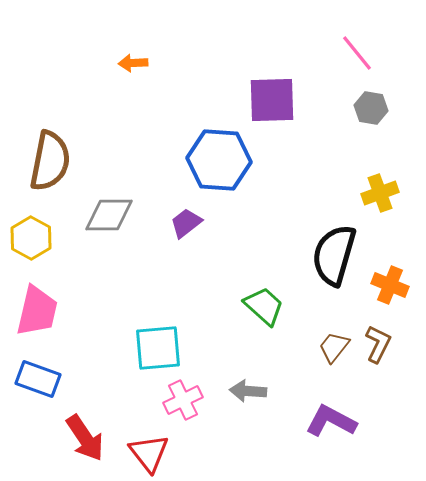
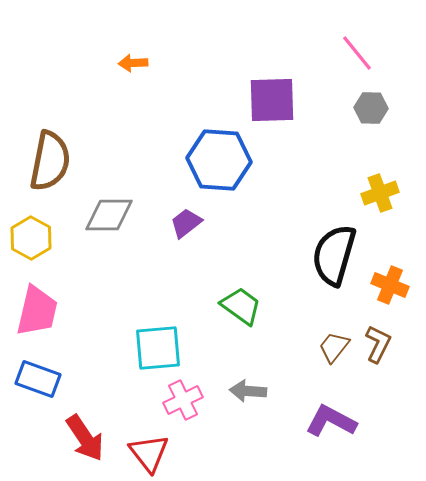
gray hexagon: rotated 8 degrees counterclockwise
green trapezoid: moved 23 px left; rotated 6 degrees counterclockwise
